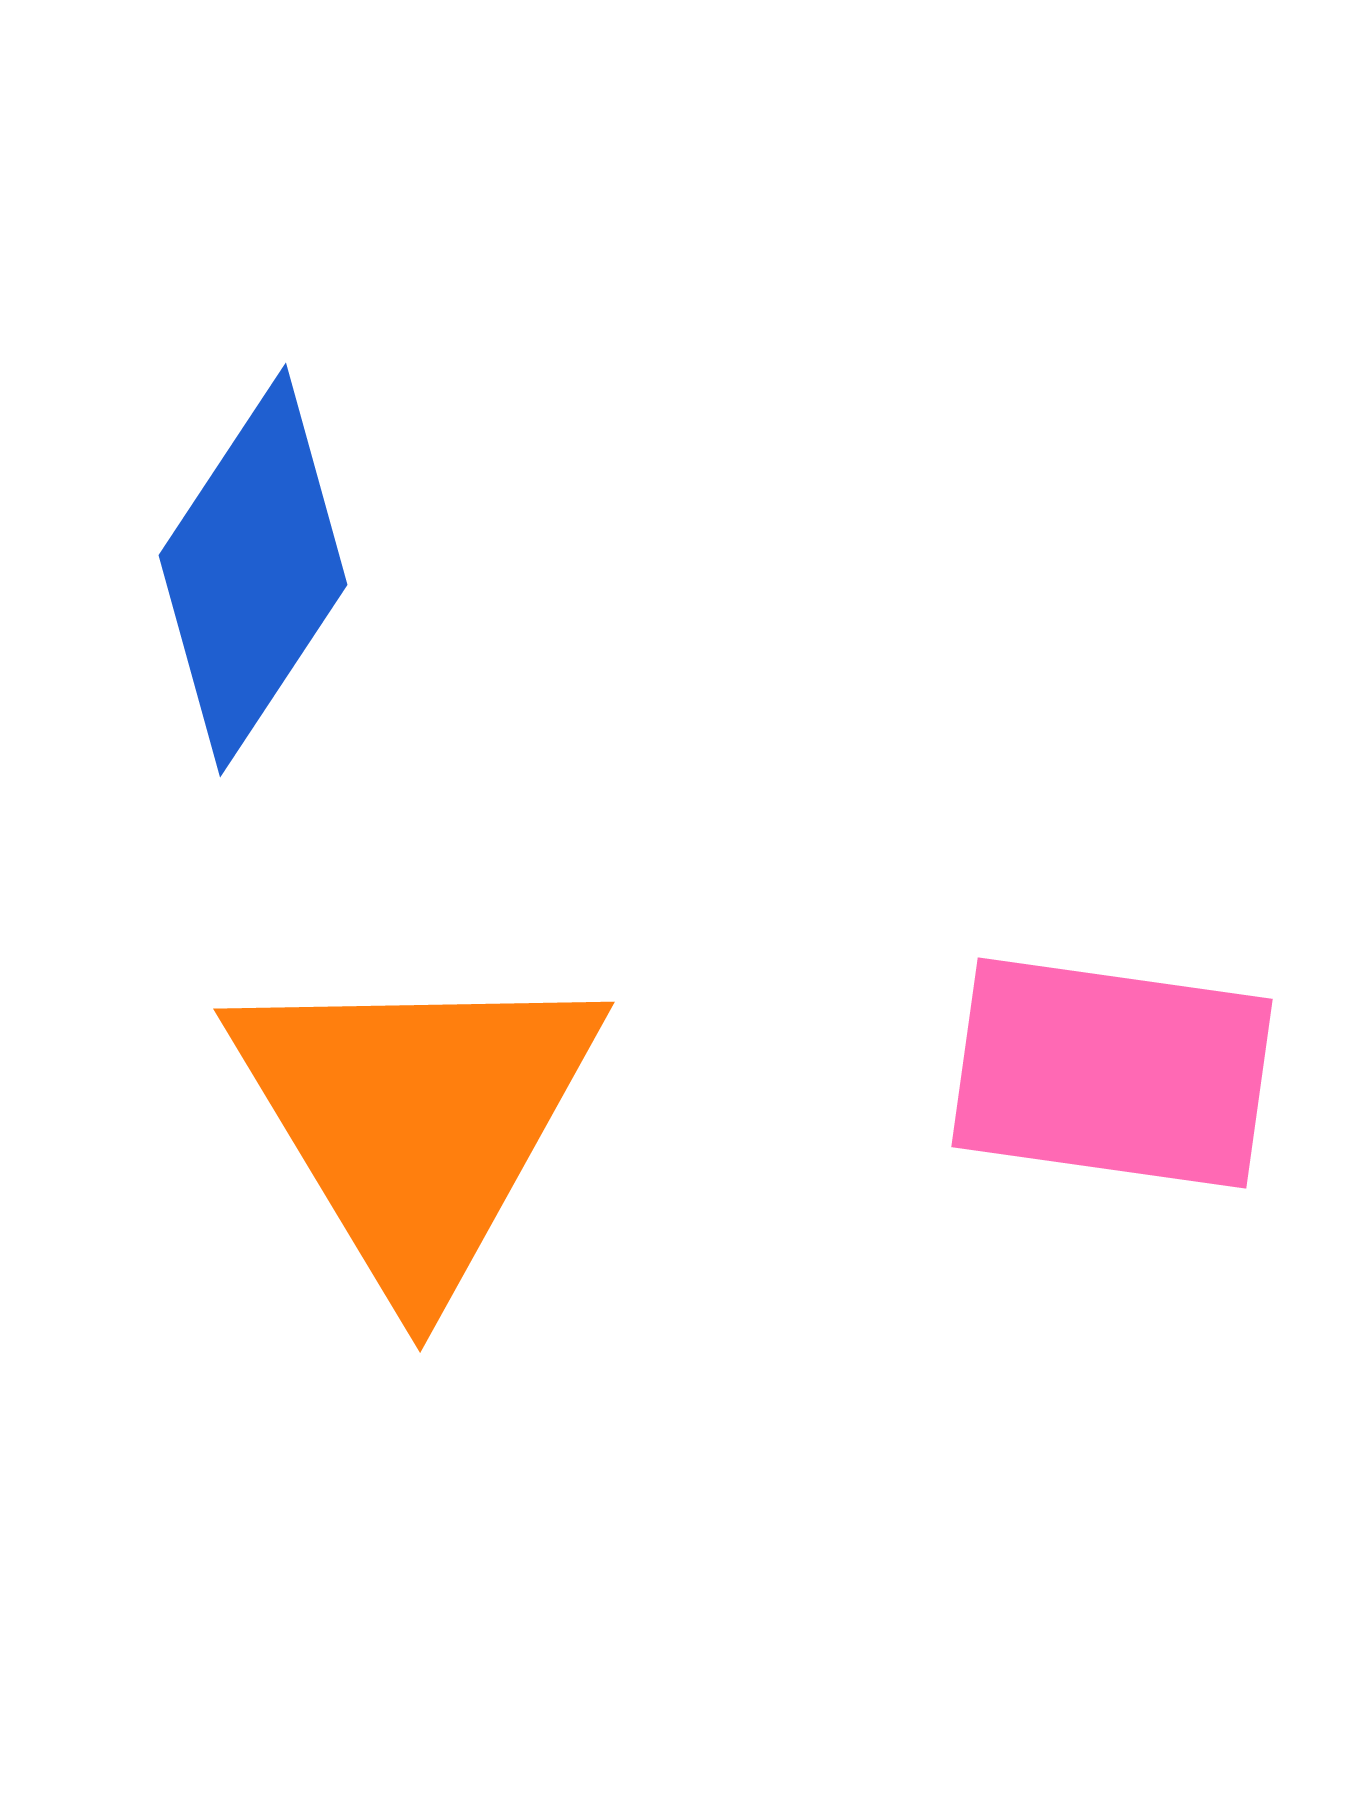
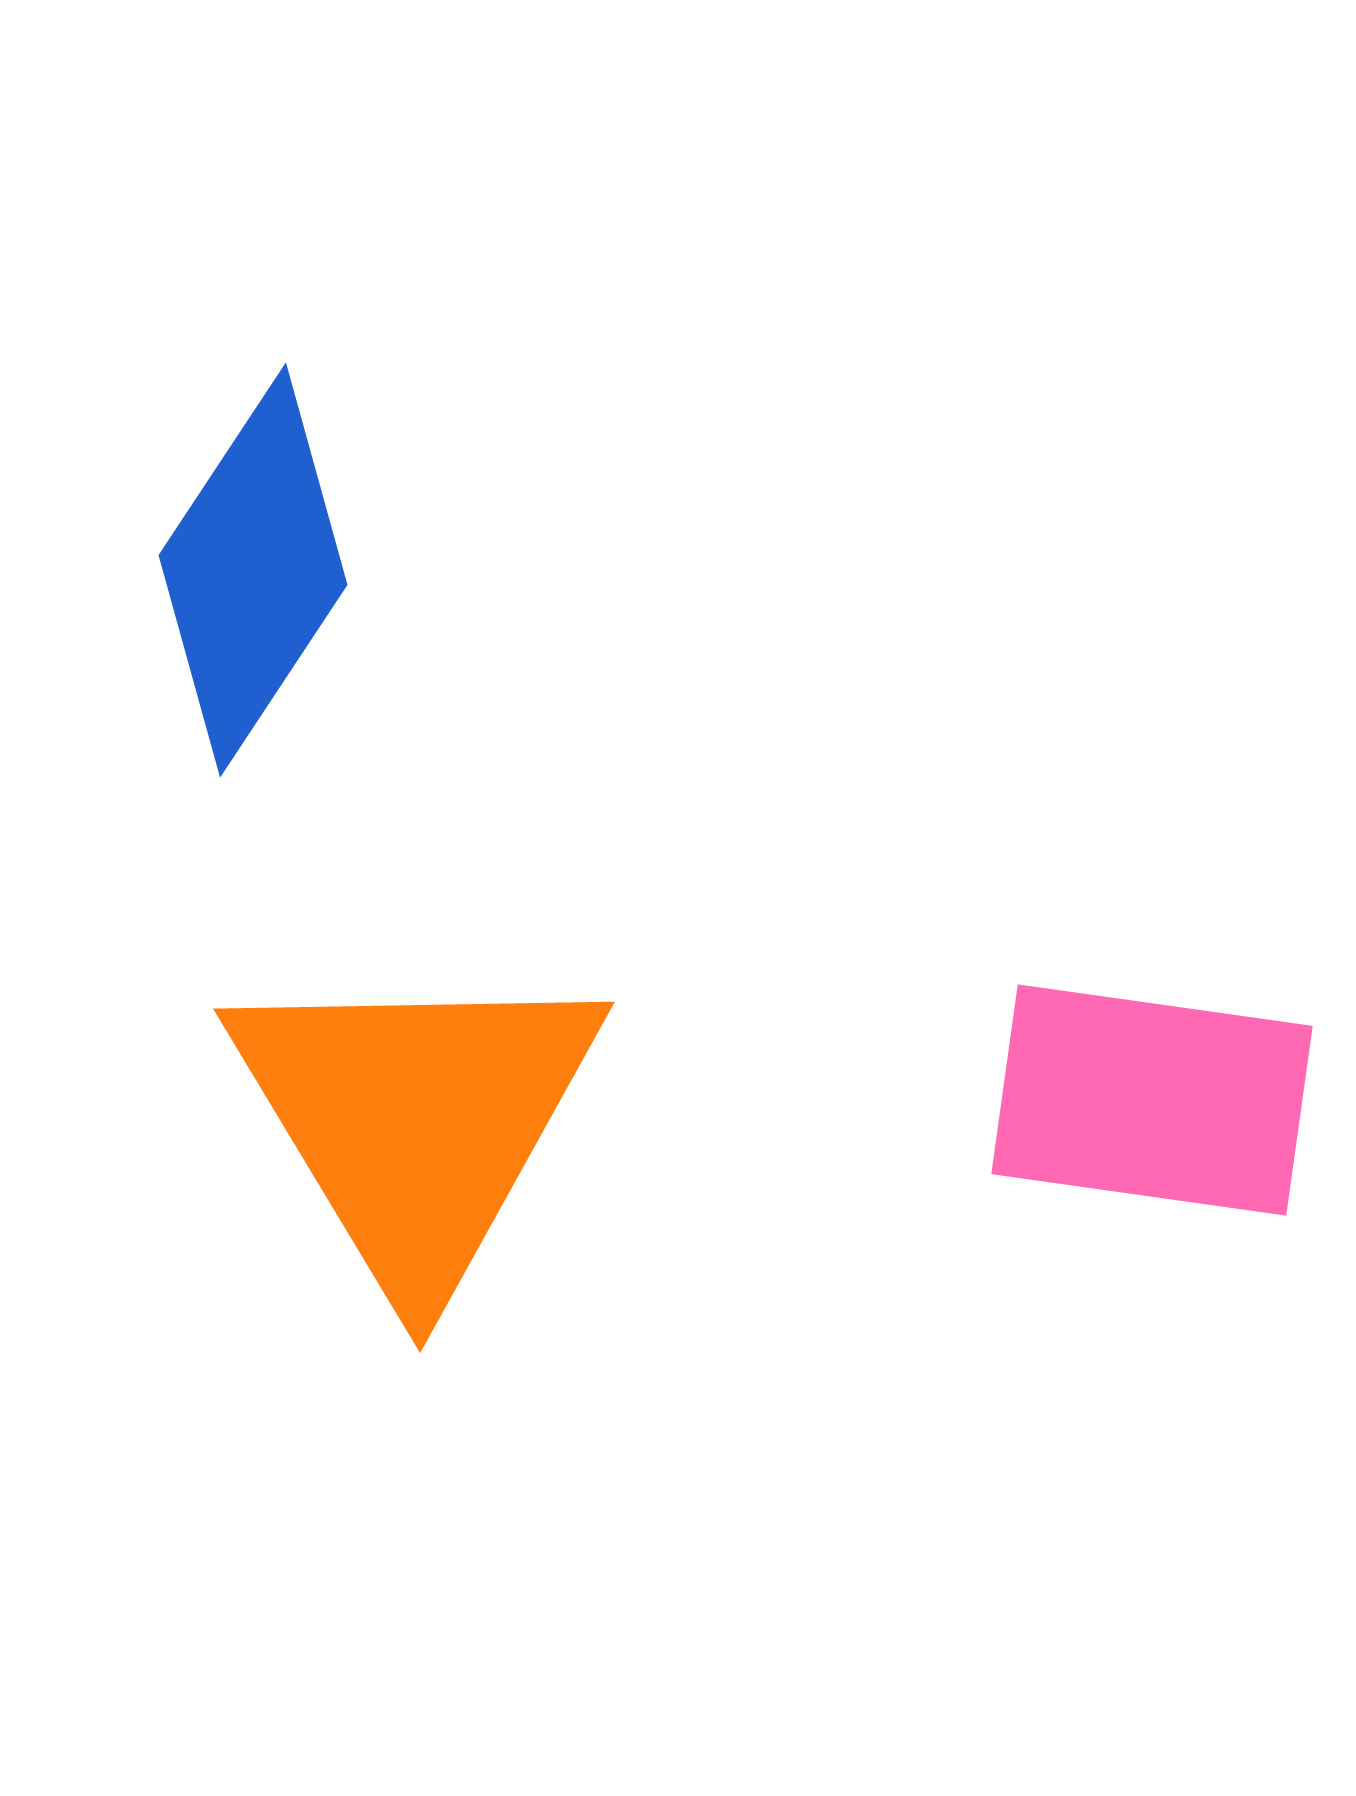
pink rectangle: moved 40 px right, 27 px down
